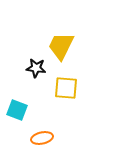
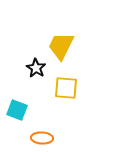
black star: rotated 24 degrees clockwise
orange ellipse: rotated 15 degrees clockwise
